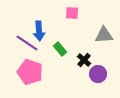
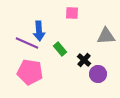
gray triangle: moved 2 px right, 1 px down
purple line: rotated 10 degrees counterclockwise
pink pentagon: rotated 10 degrees counterclockwise
